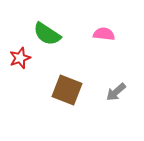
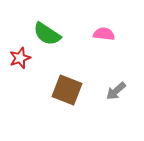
gray arrow: moved 1 px up
